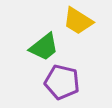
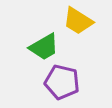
green trapezoid: rotated 8 degrees clockwise
